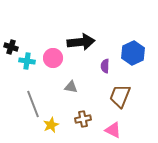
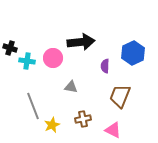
black cross: moved 1 px left, 1 px down
gray line: moved 2 px down
yellow star: moved 1 px right
